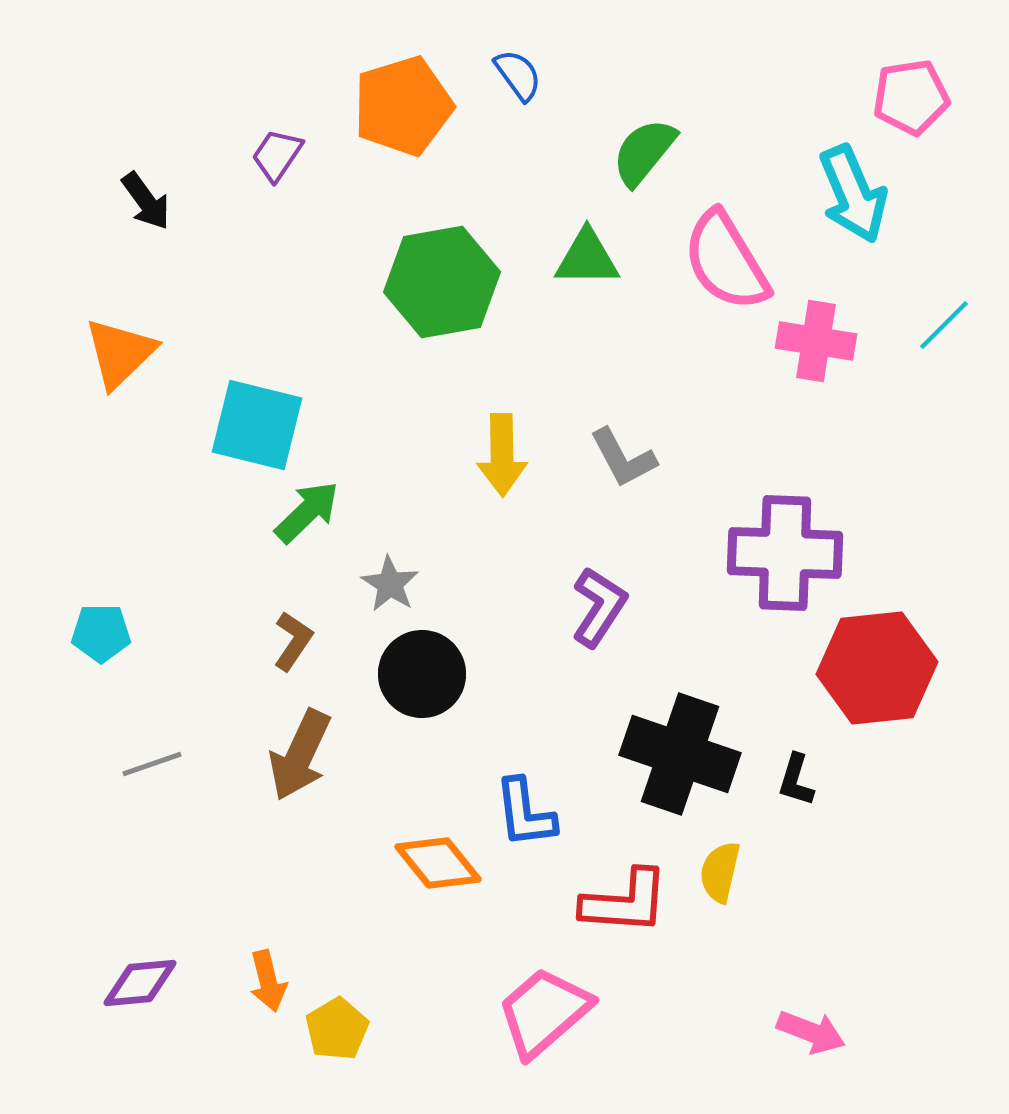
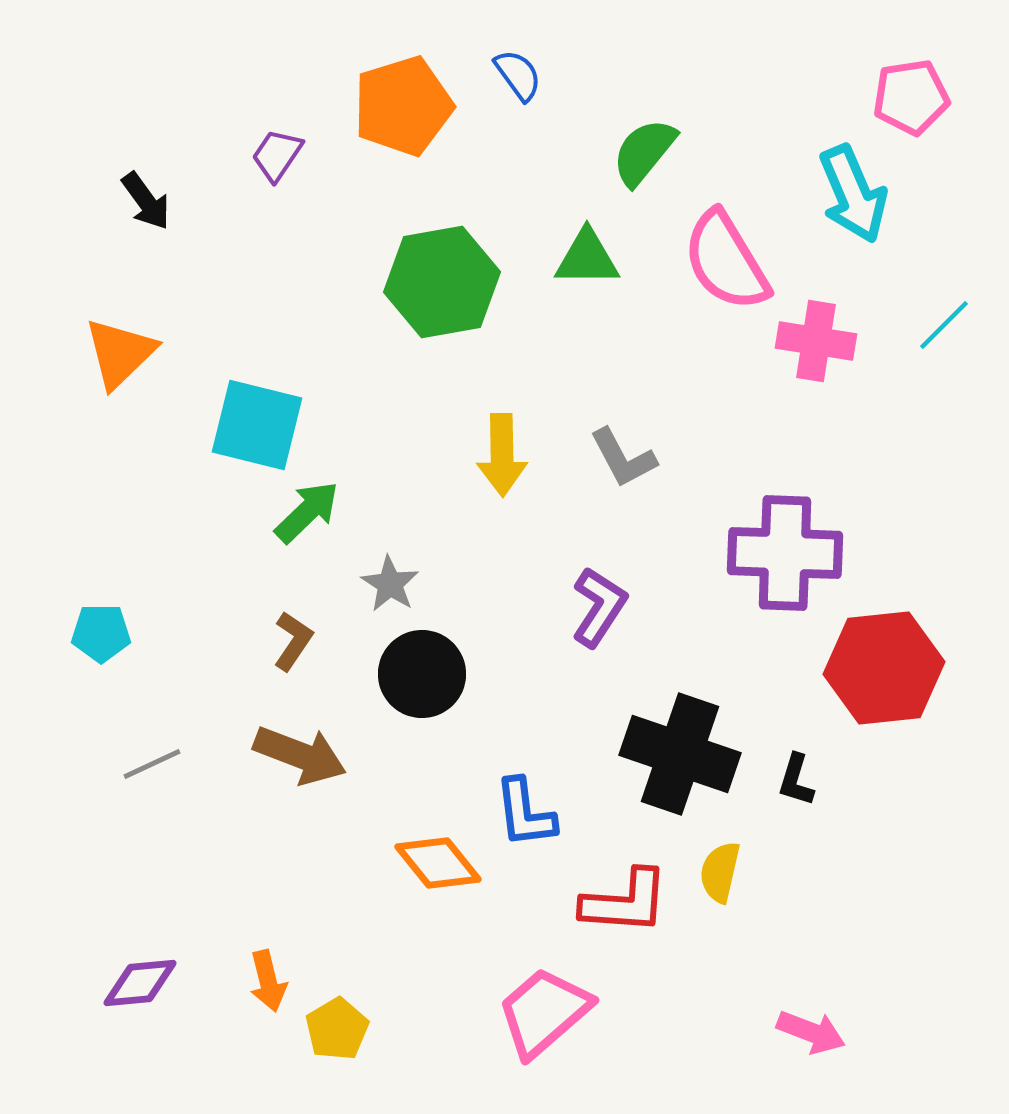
red hexagon: moved 7 px right
brown arrow: rotated 94 degrees counterclockwise
gray line: rotated 6 degrees counterclockwise
